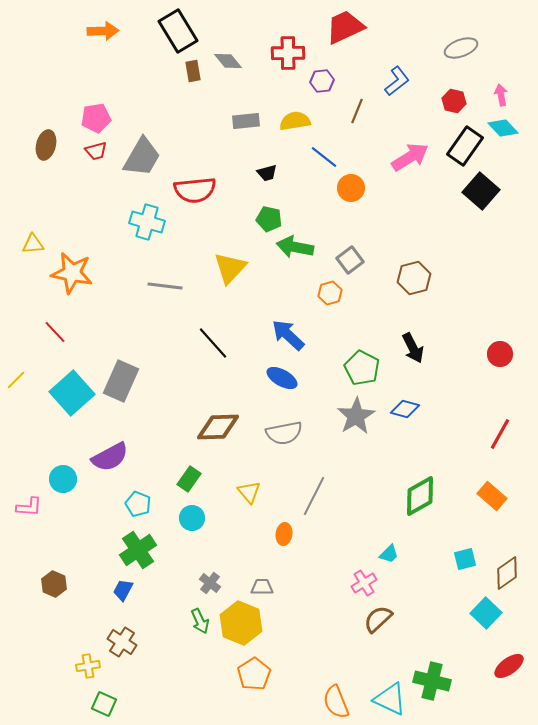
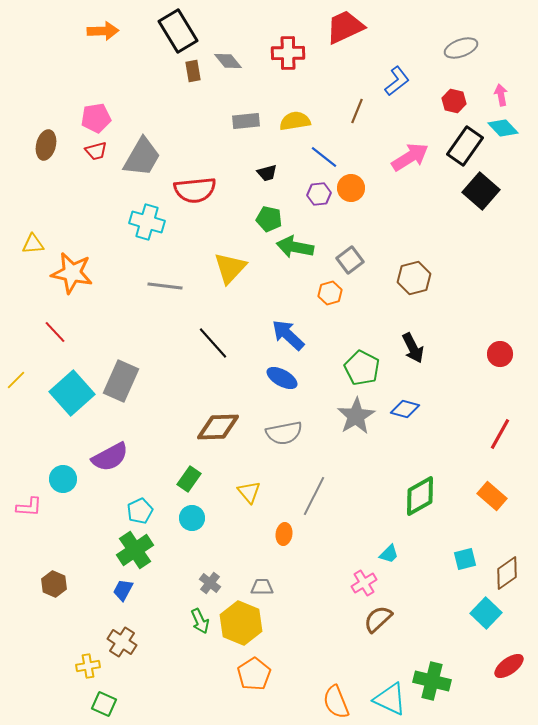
purple hexagon at (322, 81): moved 3 px left, 113 px down
cyan pentagon at (138, 504): moved 2 px right, 7 px down; rotated 25 degrees clockwise
green cross at (138, 550): moved 3 px left
